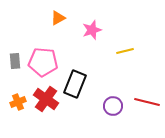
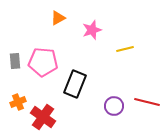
yellow line: moved 2 px up
red cross: moved 3 px left, 18 px down
purple circle: moved 1 px right
